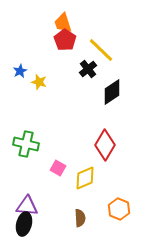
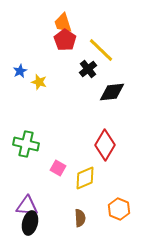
black diamond: rotated 28 degrees clockwise
black ellipse: moved 6 px right, 1 px up
